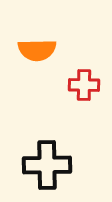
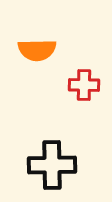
black cross: moved 5 px right
